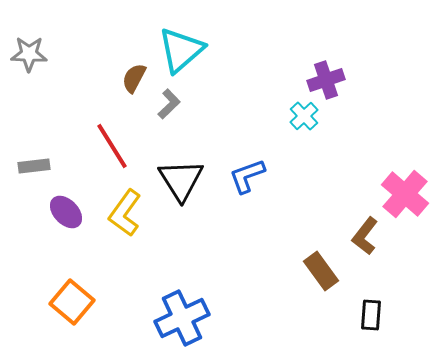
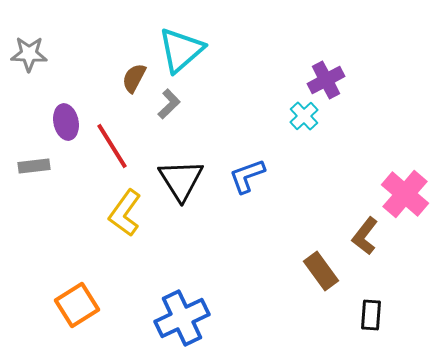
purple cross: rotated 9 degrees counterclockwise
purple ellipse: moved 90 px up; rotated 32 degrees clockwise
orange square: moved 5 px right, 3 px down; rotated 18 degrees clockwise
